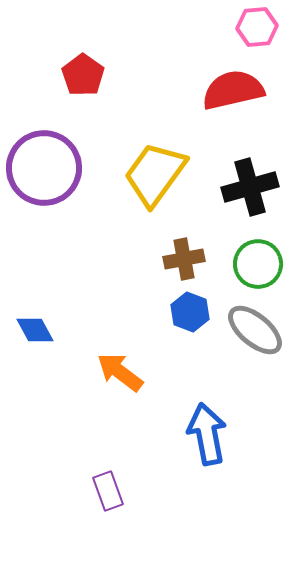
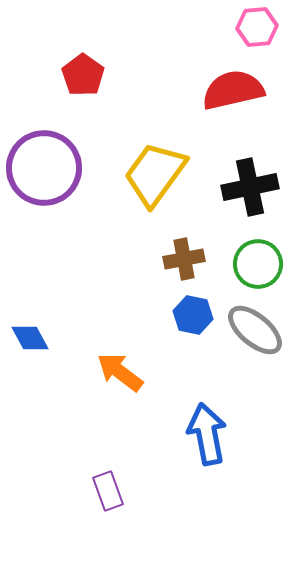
black cross: rotated 4 degrees clockwise
blue hexagon: moved 3 px right, 3 px down; rotated 9 degrees counterclockwise
blue diamond: moved 5 px left, 8 px down
